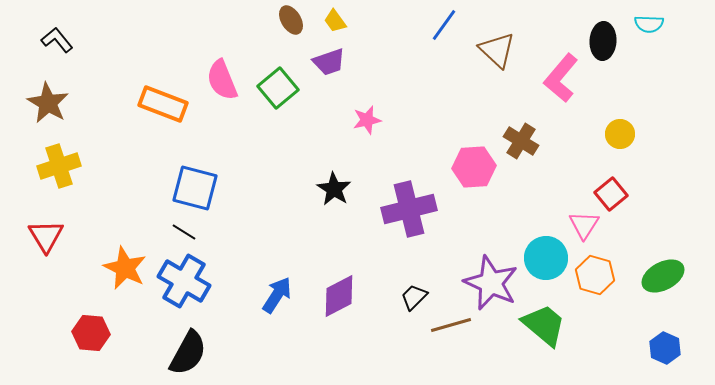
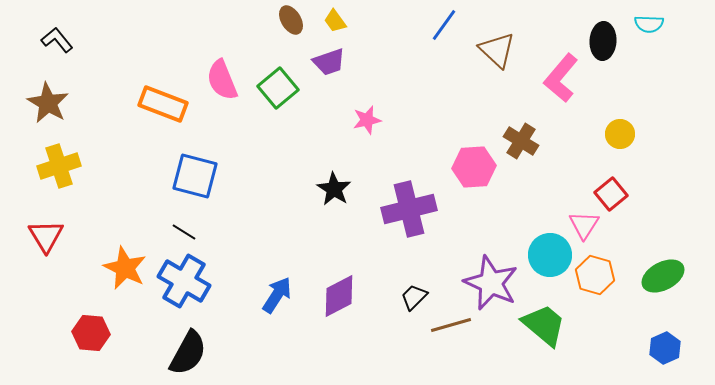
blue square: moved 12 px up
cyan circle: moved 4 px right, 3 px up
blue hexagon: rotated 12 degrees clockwise
